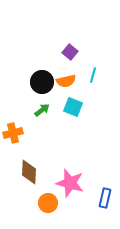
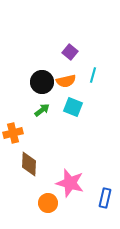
brown diamond: moved 8 px up
